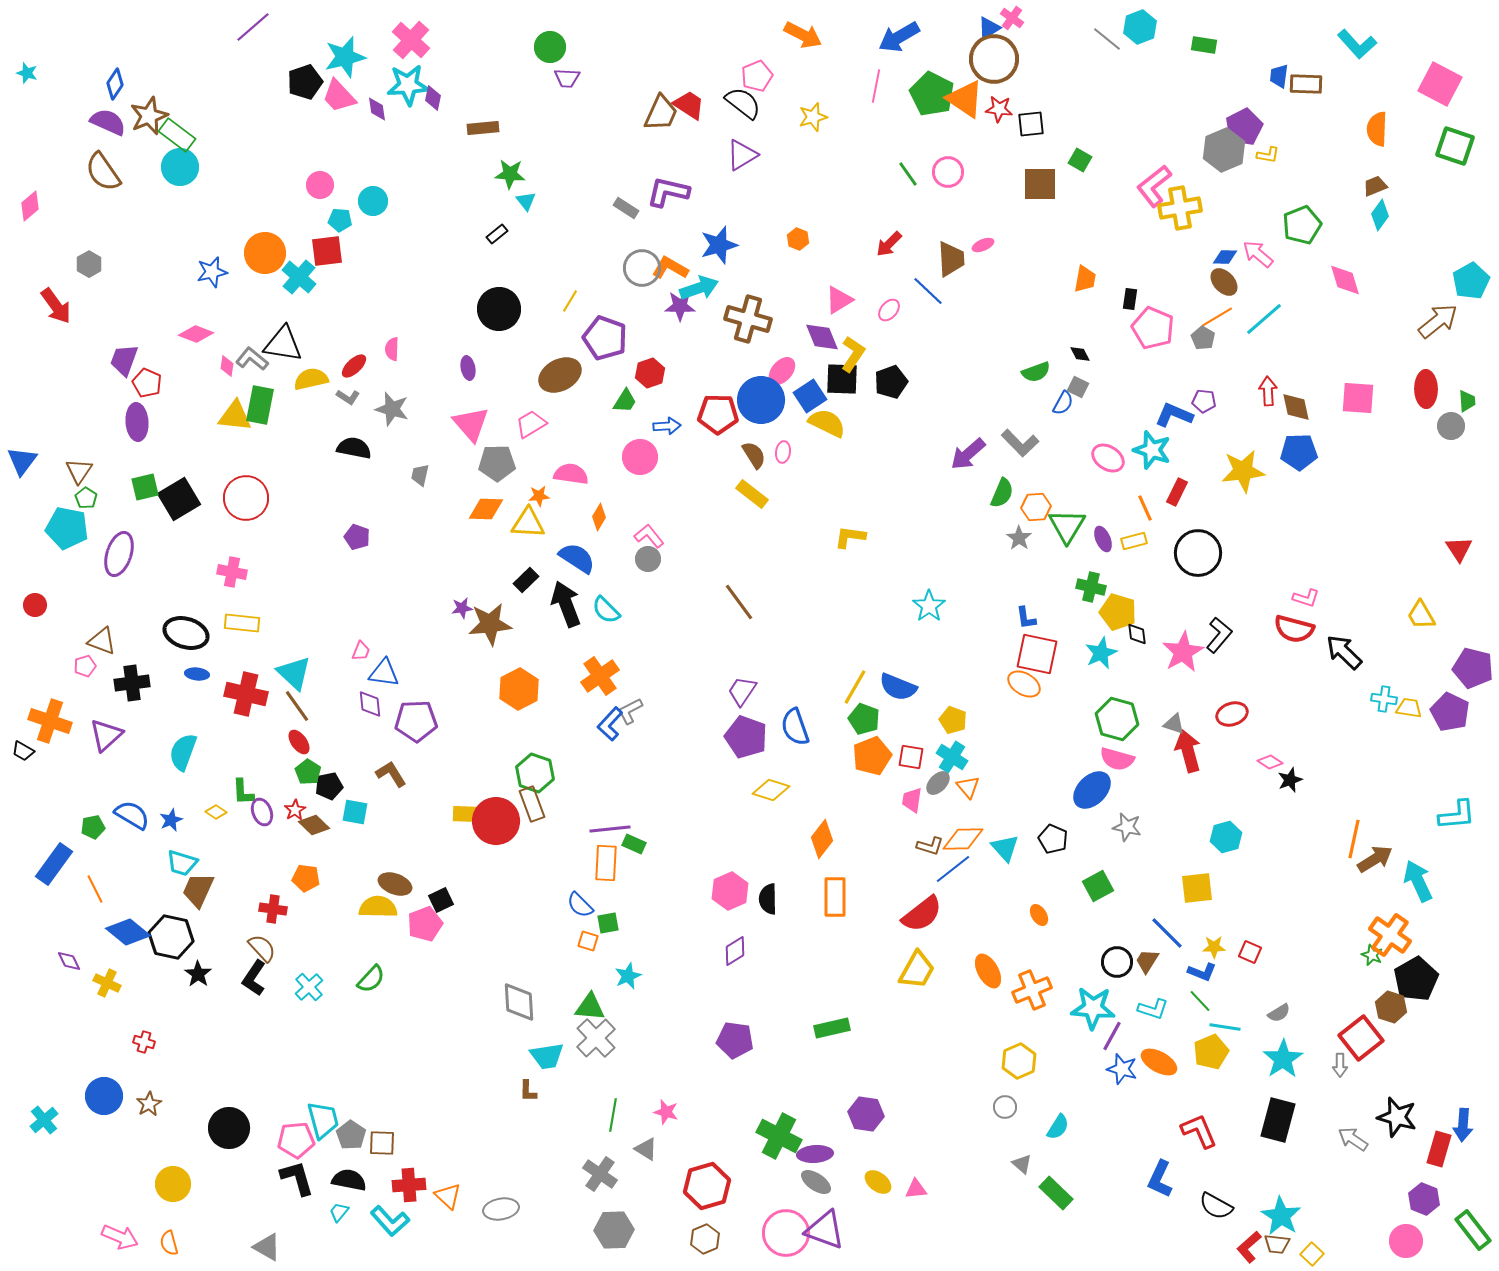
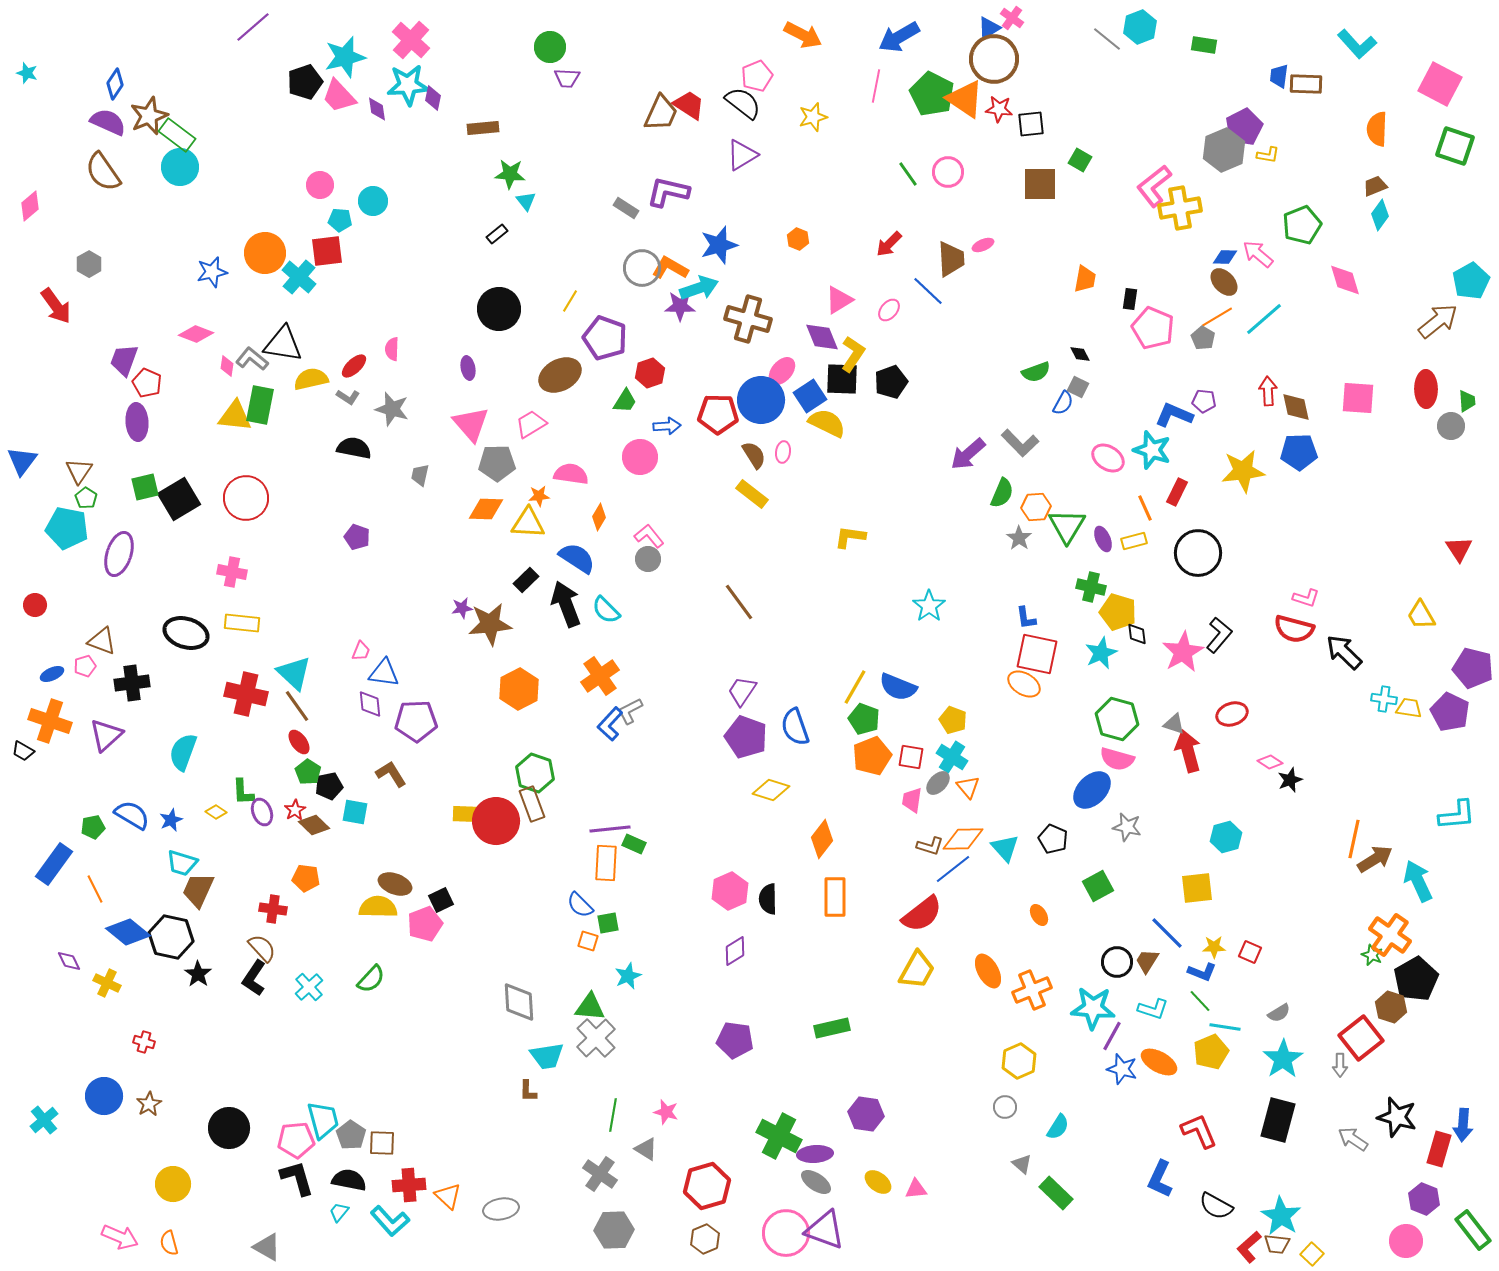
blue ellipse at (197, 674): moved 145 px left; rotated 30 degrees counterclockwise
